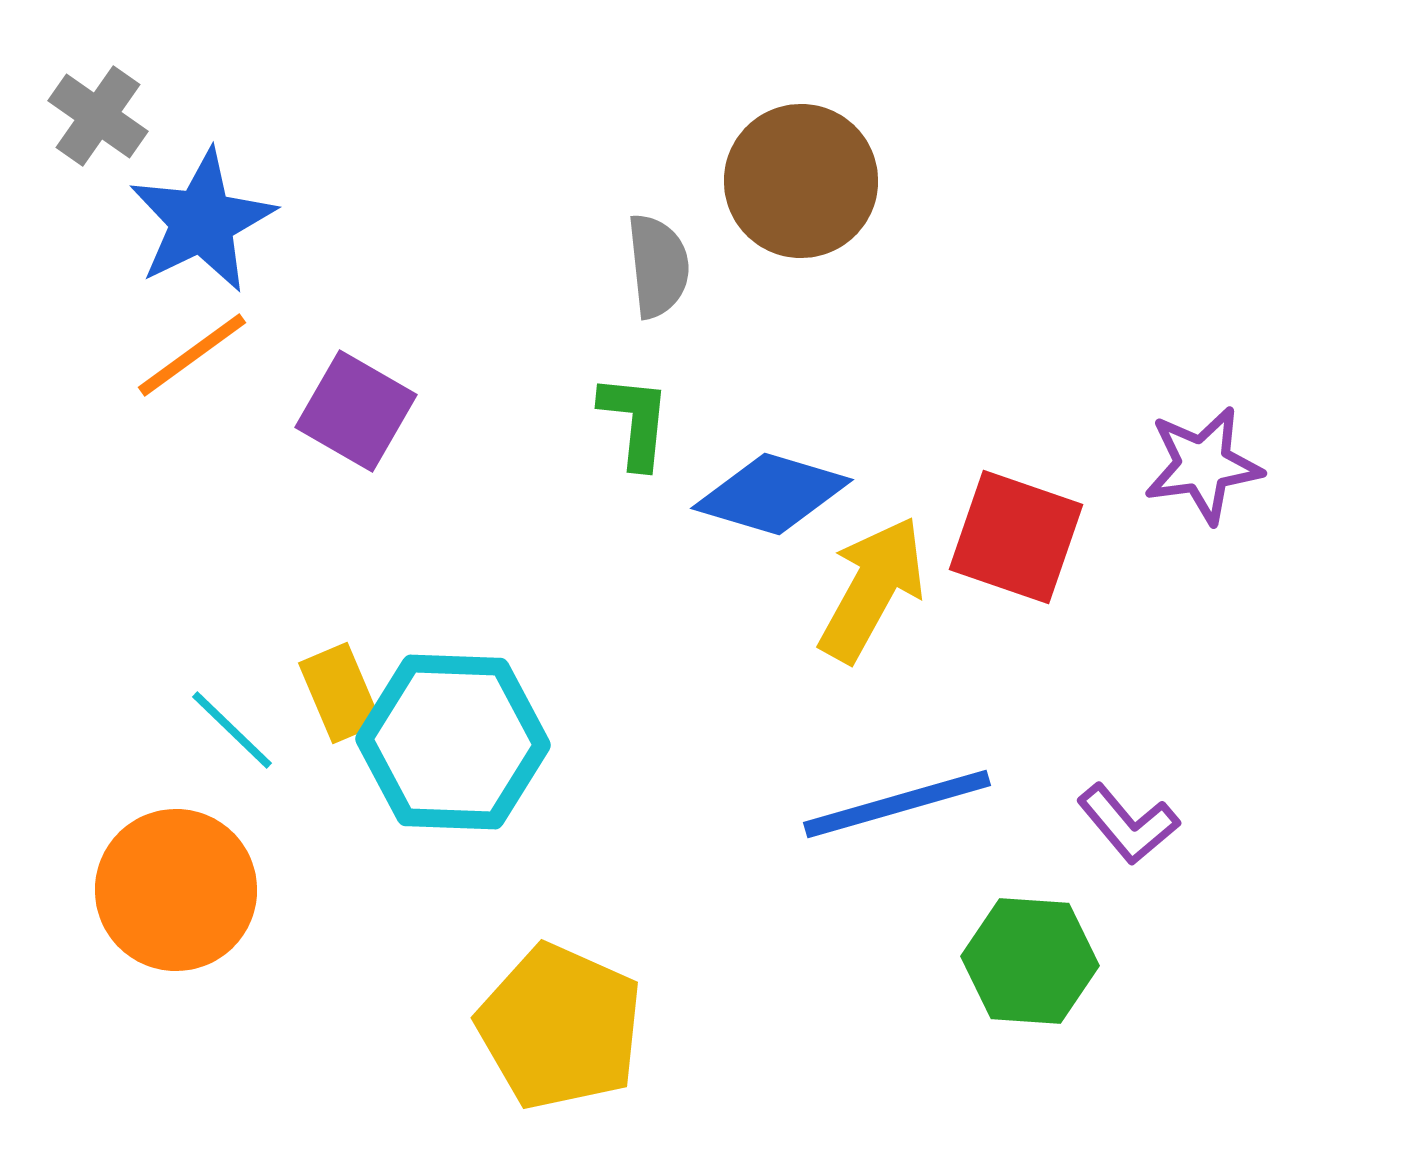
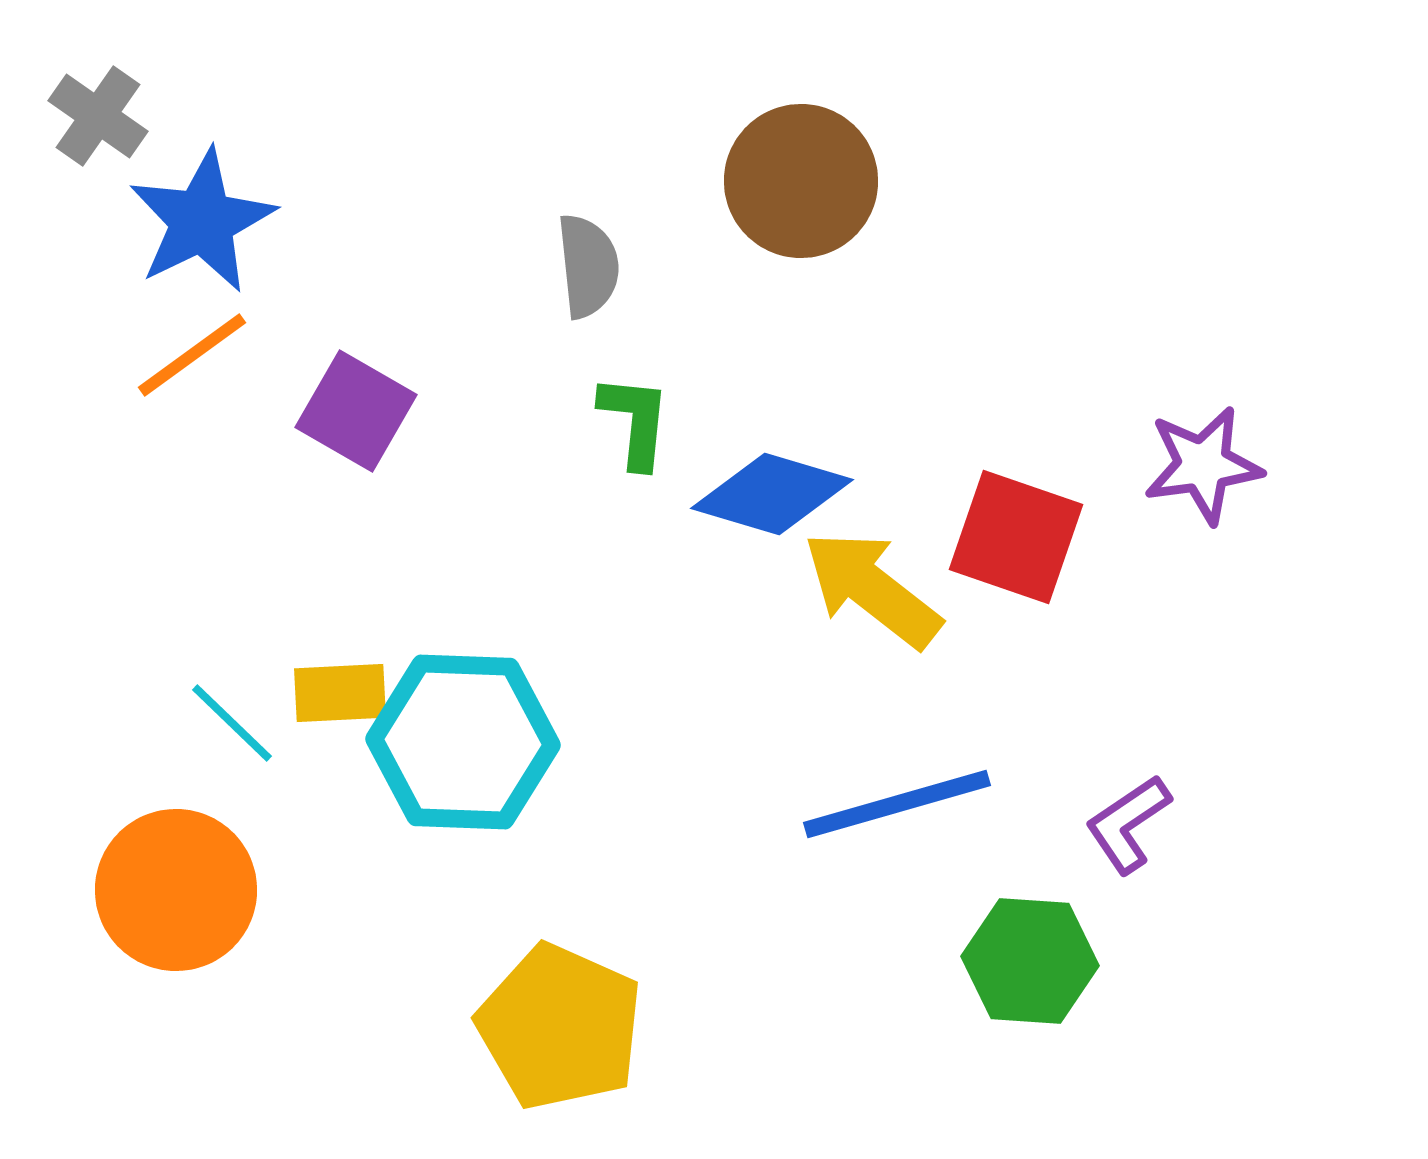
gray semicircle: moved 70 px left
yellow arrow: rotated 81 degrees counterclockwise
yellow rectangle: rotated 70 degrees counterclockwise
cyan line: moved 7 px up
cyan hexagon: moved 10 px right
purple L-shape: rotated 96 degrees clockwise
